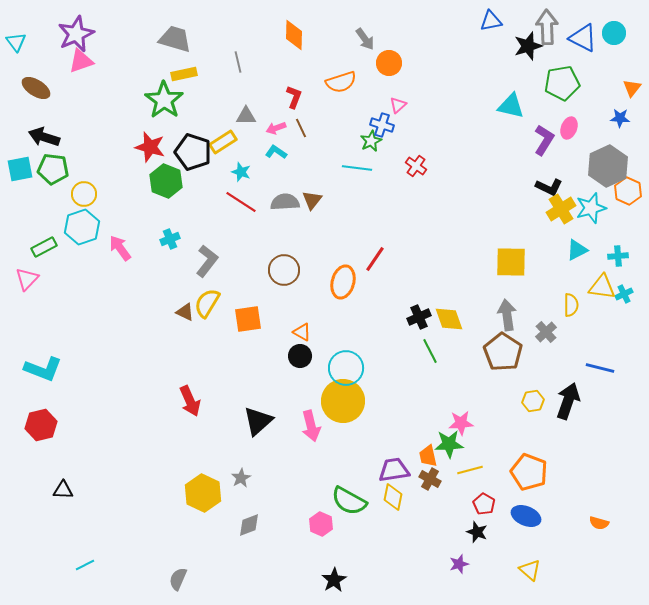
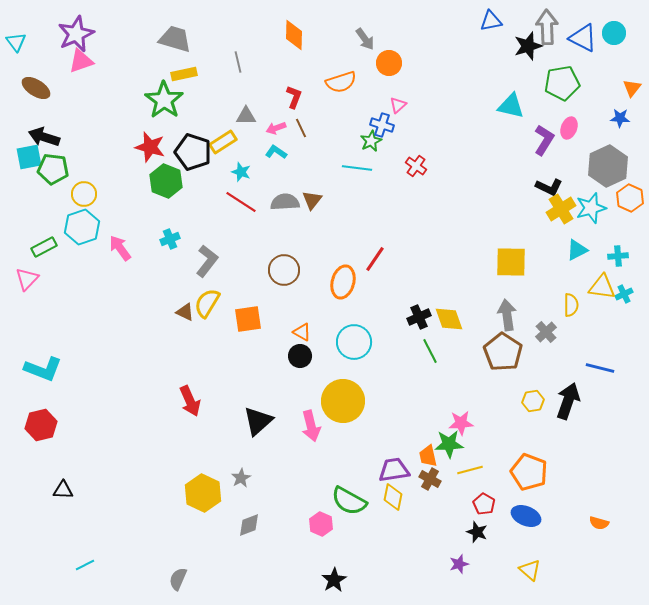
cyan square at (20, 169): moved 9 px right, 12 px up
orange hexagon at (628, 191): moved 2 px right, 7 px down
cyan circle at (346, 368): moved 8 px right, 26 px up
